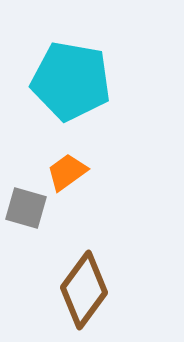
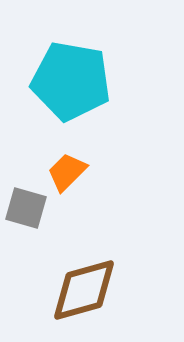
orange trapezoid: rotated 9 degrees counterclockwise
brown diamond: rotated 38 degrees clockwise
